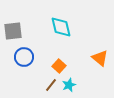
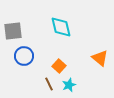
blue circle: moved 1 px up
brown line: moved 2 px left, 1 px up; rotated 64 degrees counterclockwise
